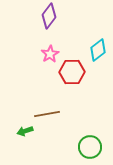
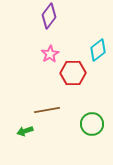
red hexagon: moved 1 px right, 1 px down
brown line: moved 4 px up
green circle: moved 2 px right, 23 px up
